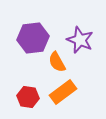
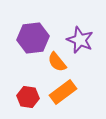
orange semicircle: rotated 10 degrees counterclockwise
